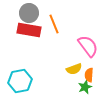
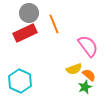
red rectangle: moved 4 px left, 3 px down; rotated 35 degrees counterclockwise
orange semicircle: rotated 128 degrees clockwise
cyan hexagon: rotated 25 degrees counterclockwise
